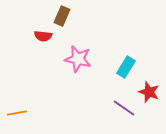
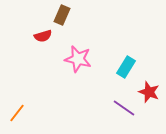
brown rectangle: moved 1 px up
red semicircle: rotated 24 degrees counterclockwise
orange line: rotated 42 degrees counterclockwise
